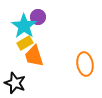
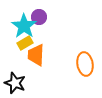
purple circle: moved 1 px right
orange trapezoid: moved 2 px right, 1 px up; rotated 20 degrees clockwise
